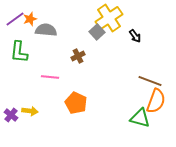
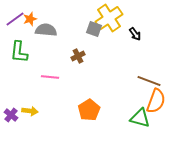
gray square: moved 3 px left, 3 px up; rotated 28 degrees counterclockwise
black arrow: moved 2 px up
brown line: moved 1 px left
orange pentagon: moved 13 px right, 7 px down; rotated 15 degrees clockwise
